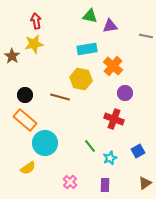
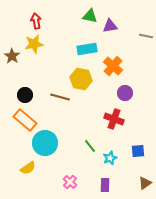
blue square: rotated 24 degrees clockwise
